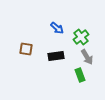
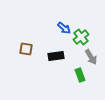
blue arrow: moved 7 px right
gray arrow: moved 4 px right
